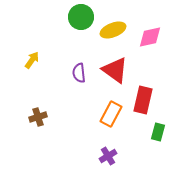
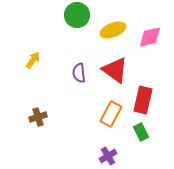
green circle: moved 4 px left, 2 px up
yellow arrow: moved 1 px right
green rectangle: moved 17 px left; rotated 42 degrees counterclockwise
